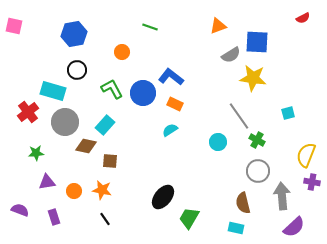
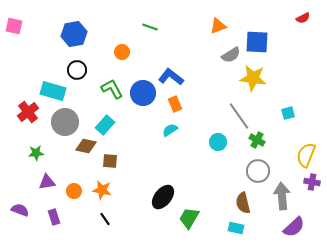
orange rectangle at (175, 104): rotated 42 degrees clockwise
